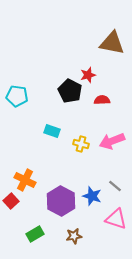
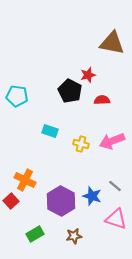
cyan rectangle: moved 2 px left
